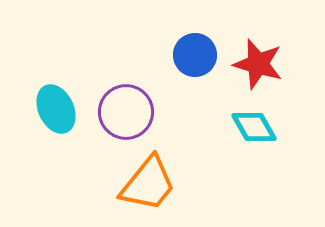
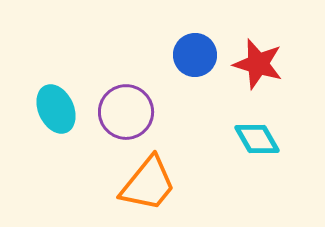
cyan diamond: moved 3 px right, 12 px down
